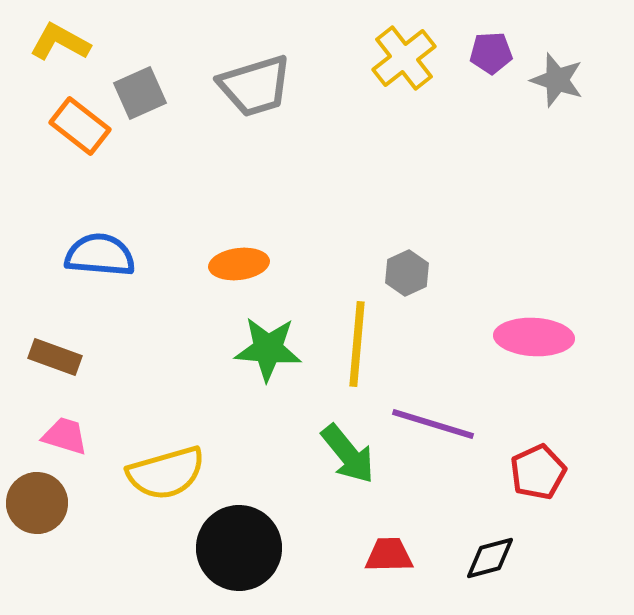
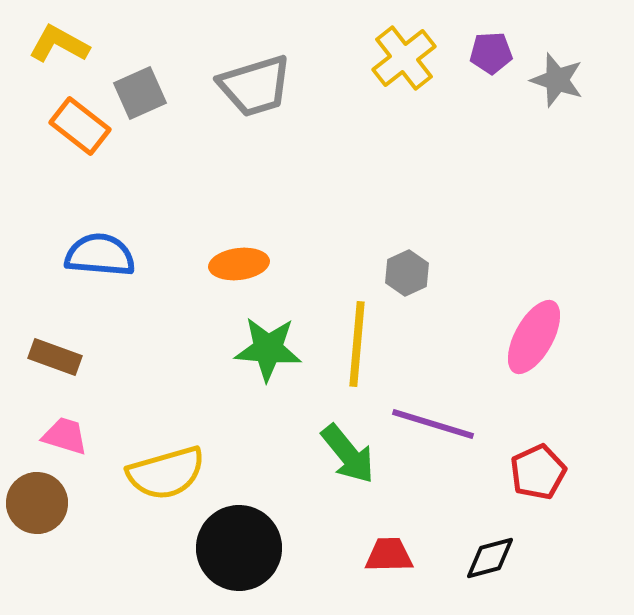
yellow L-shape: moved 1 px left, 2 px down
pink ellipse: rotated 64 degrees counterclockwise
